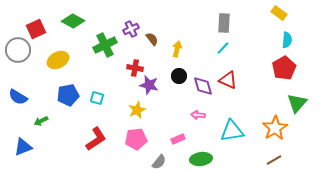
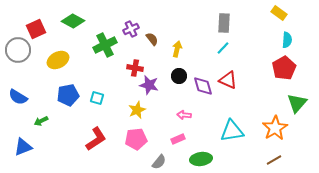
pink arrow: moved 14 px left
